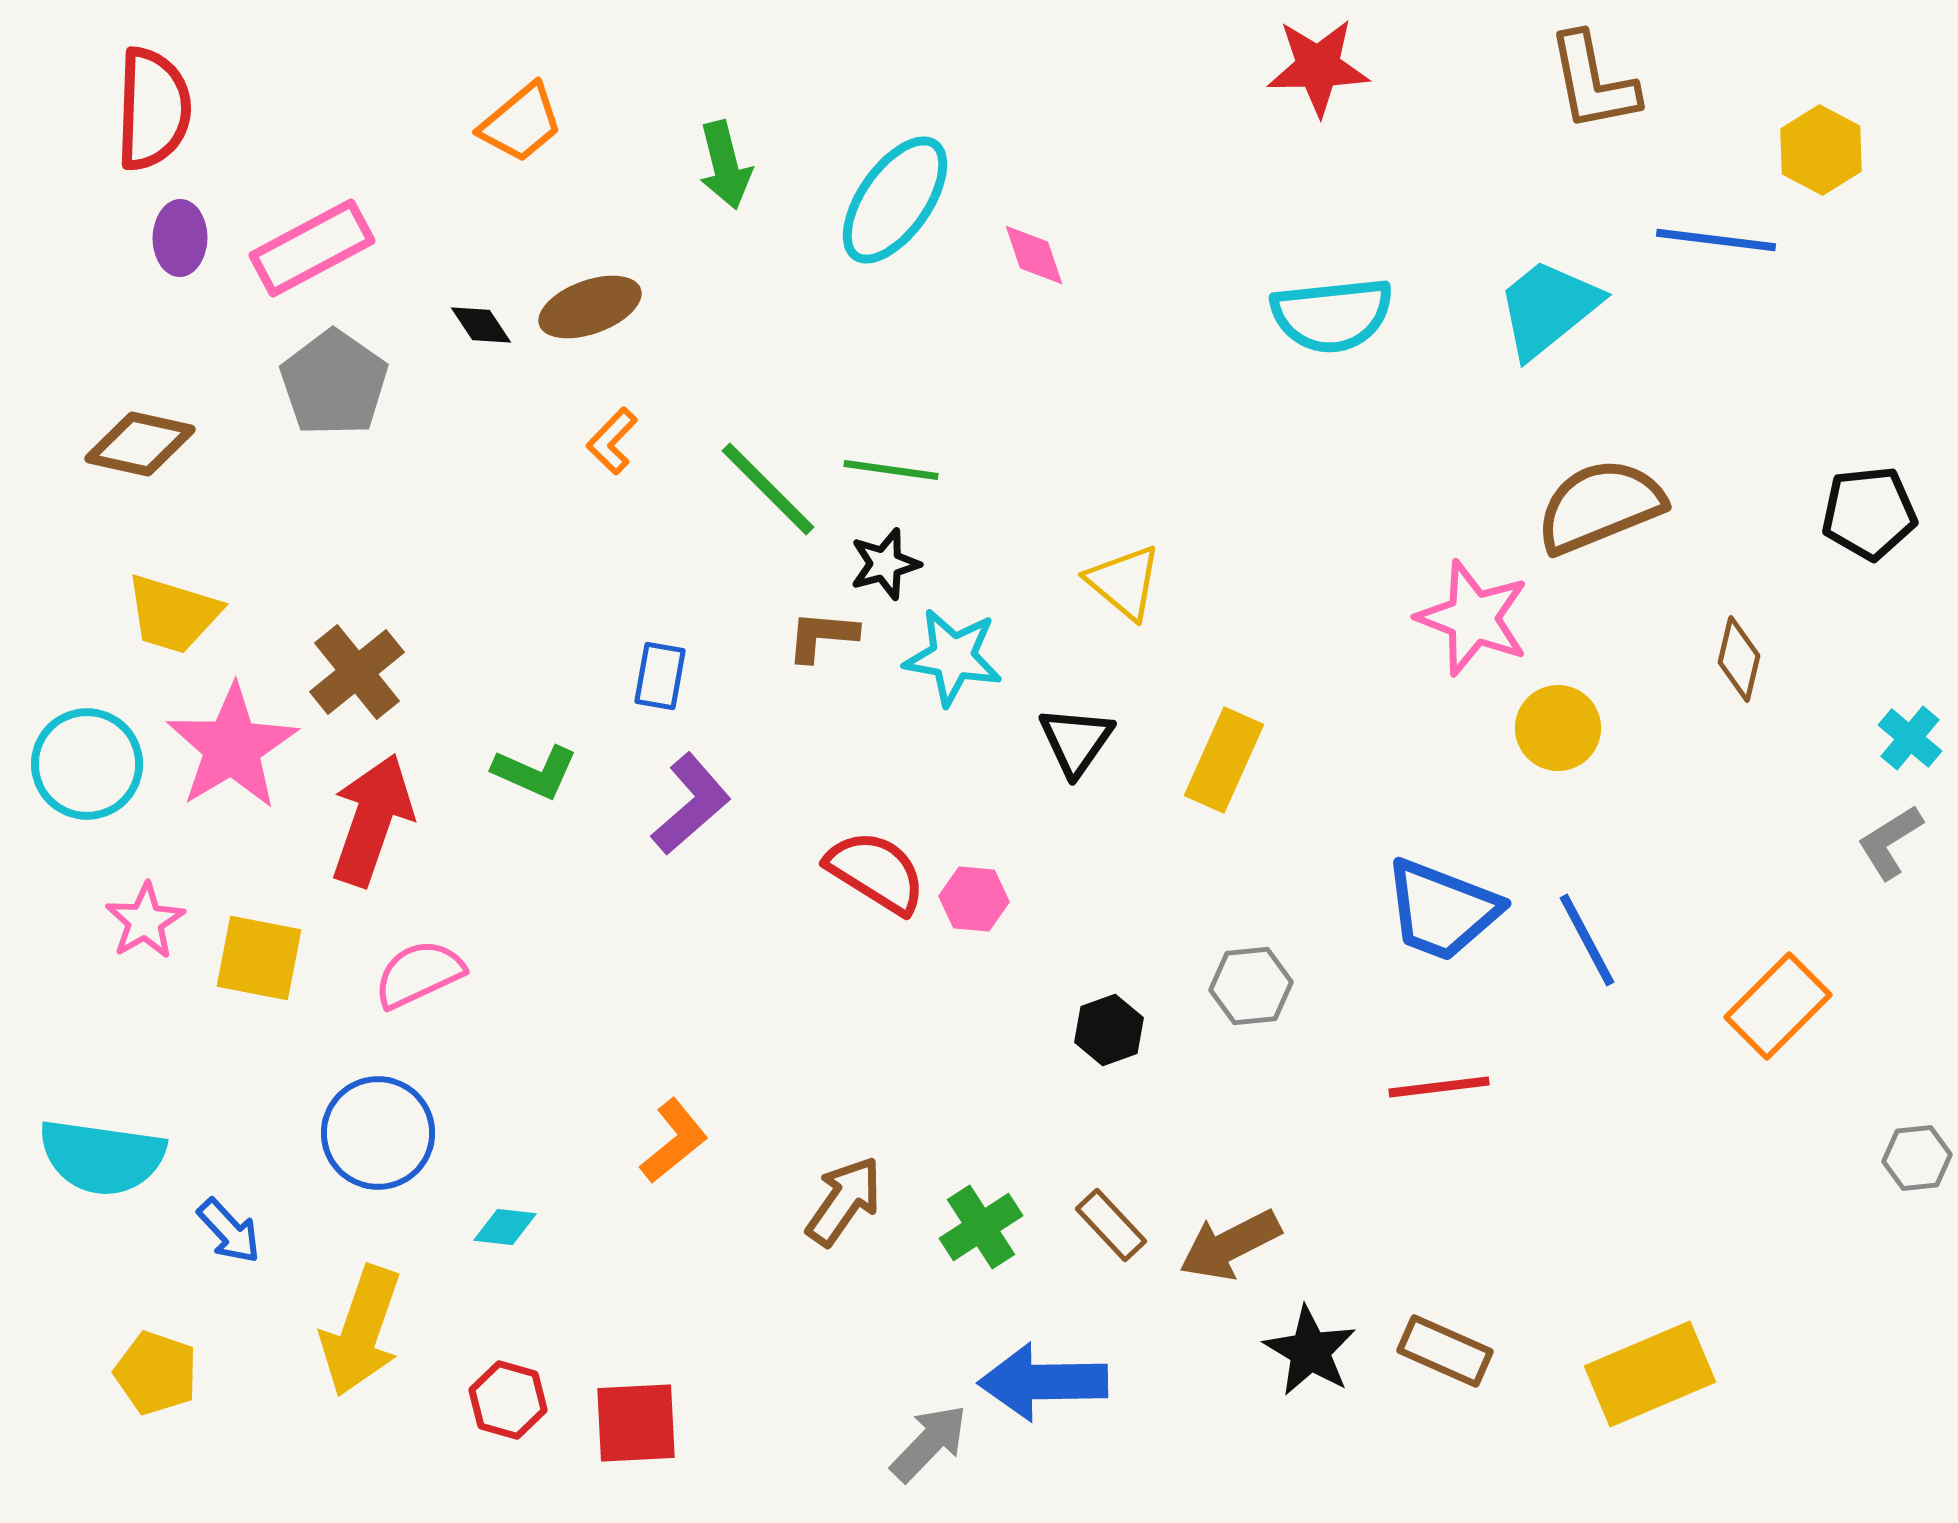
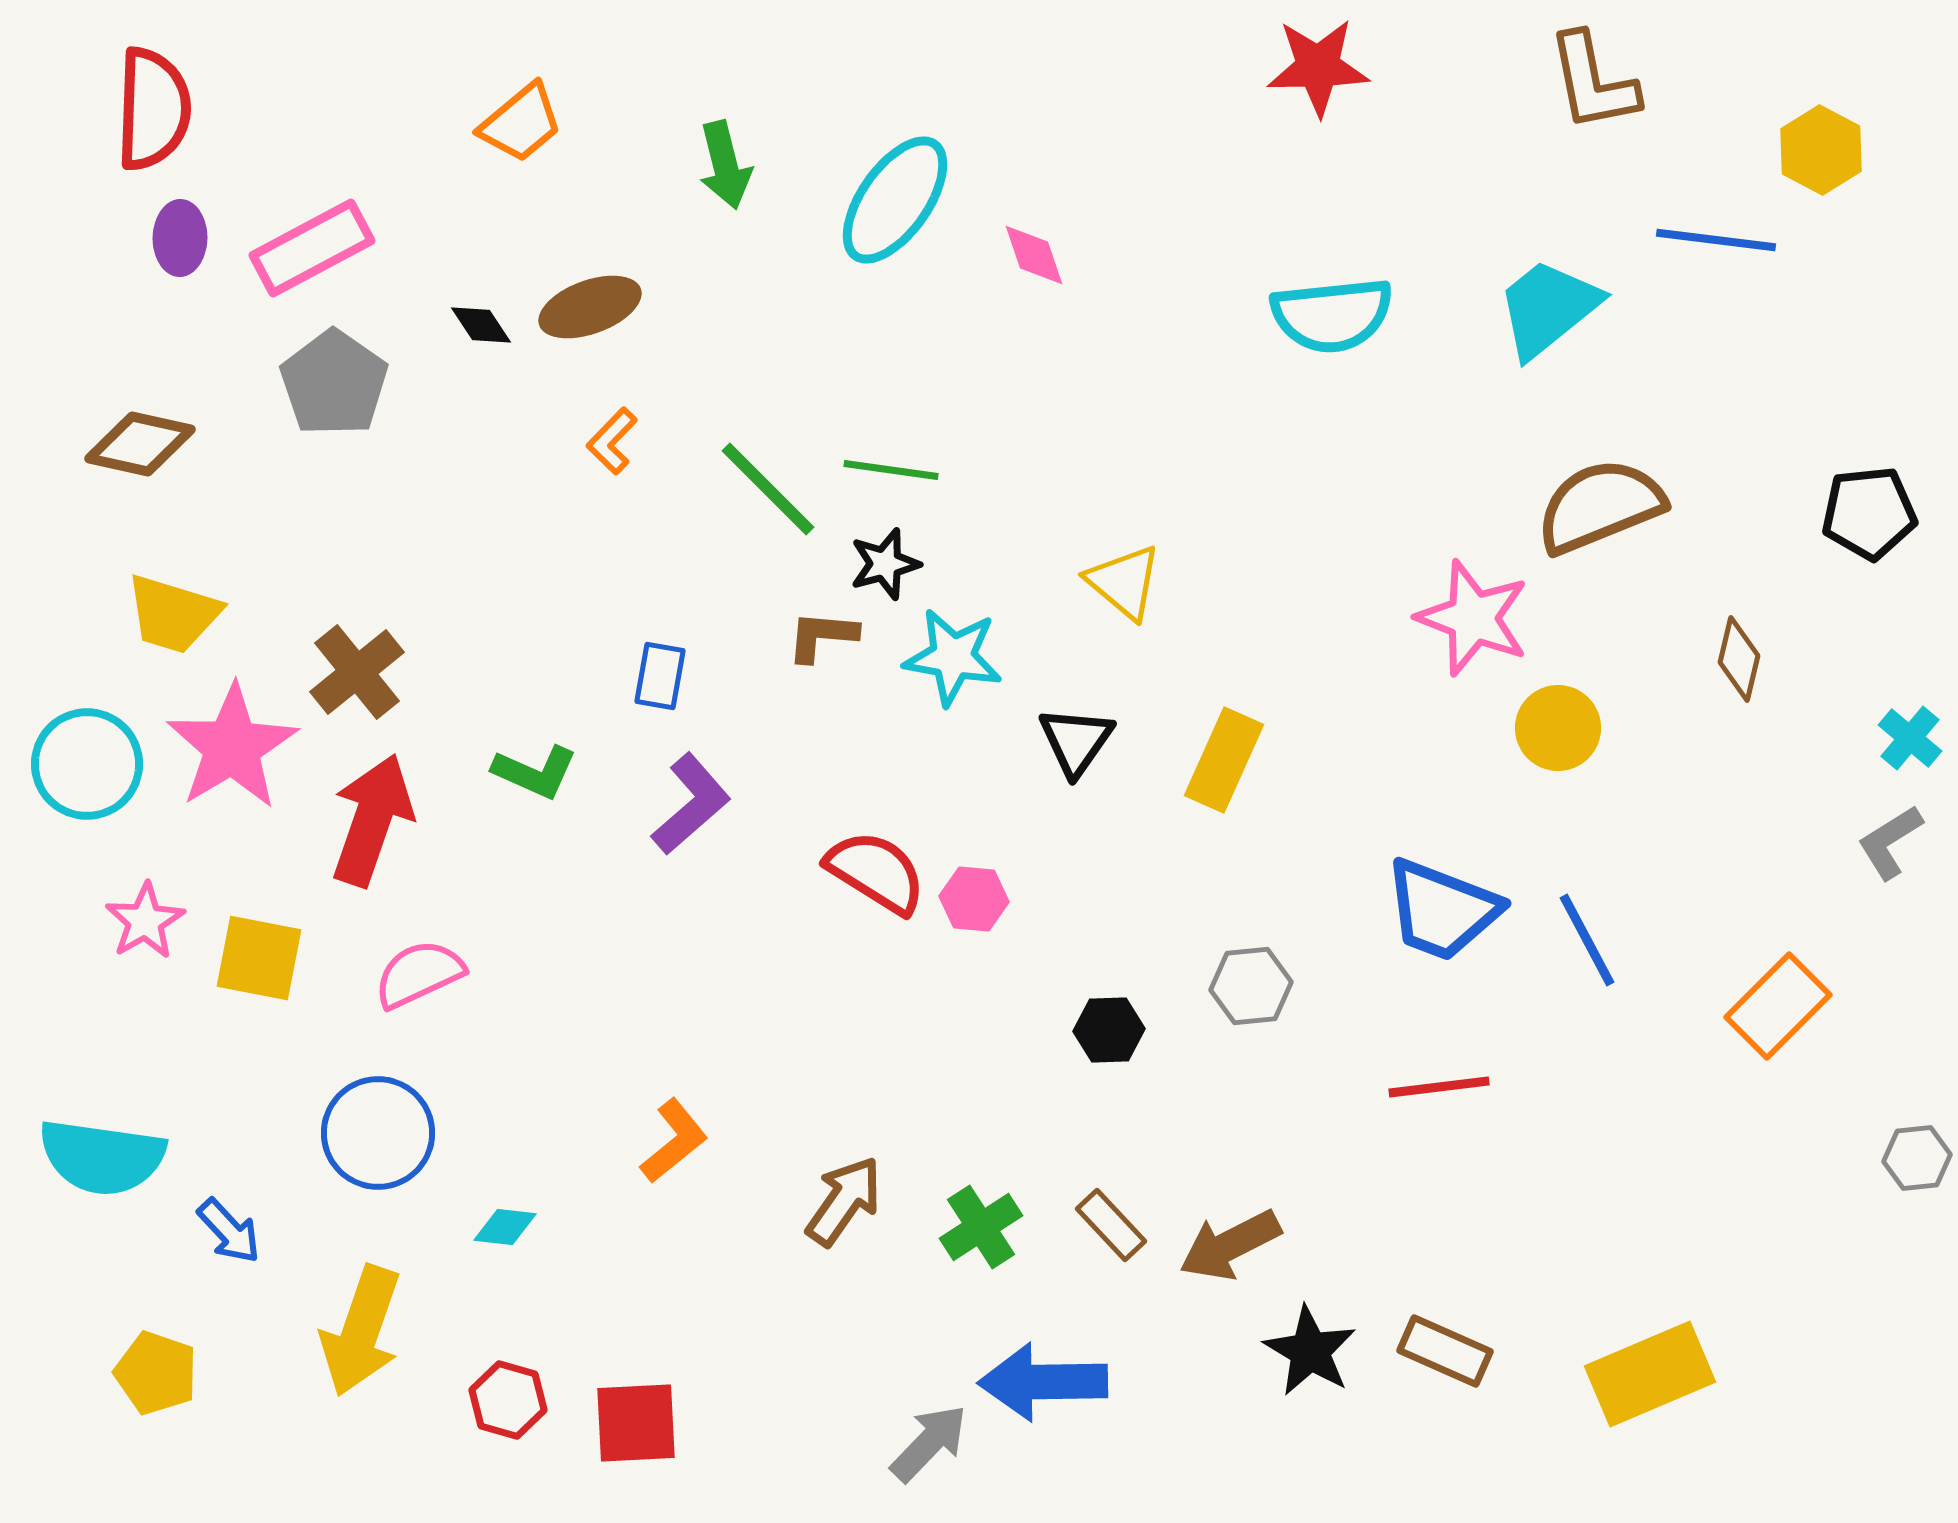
black hexagon at (1109, 1030): rotated 18 degrees clockwise
